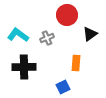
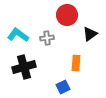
gray cross: rotated 16 degrees clockwise
black cross: rotated 15 degrees counterclockwise
